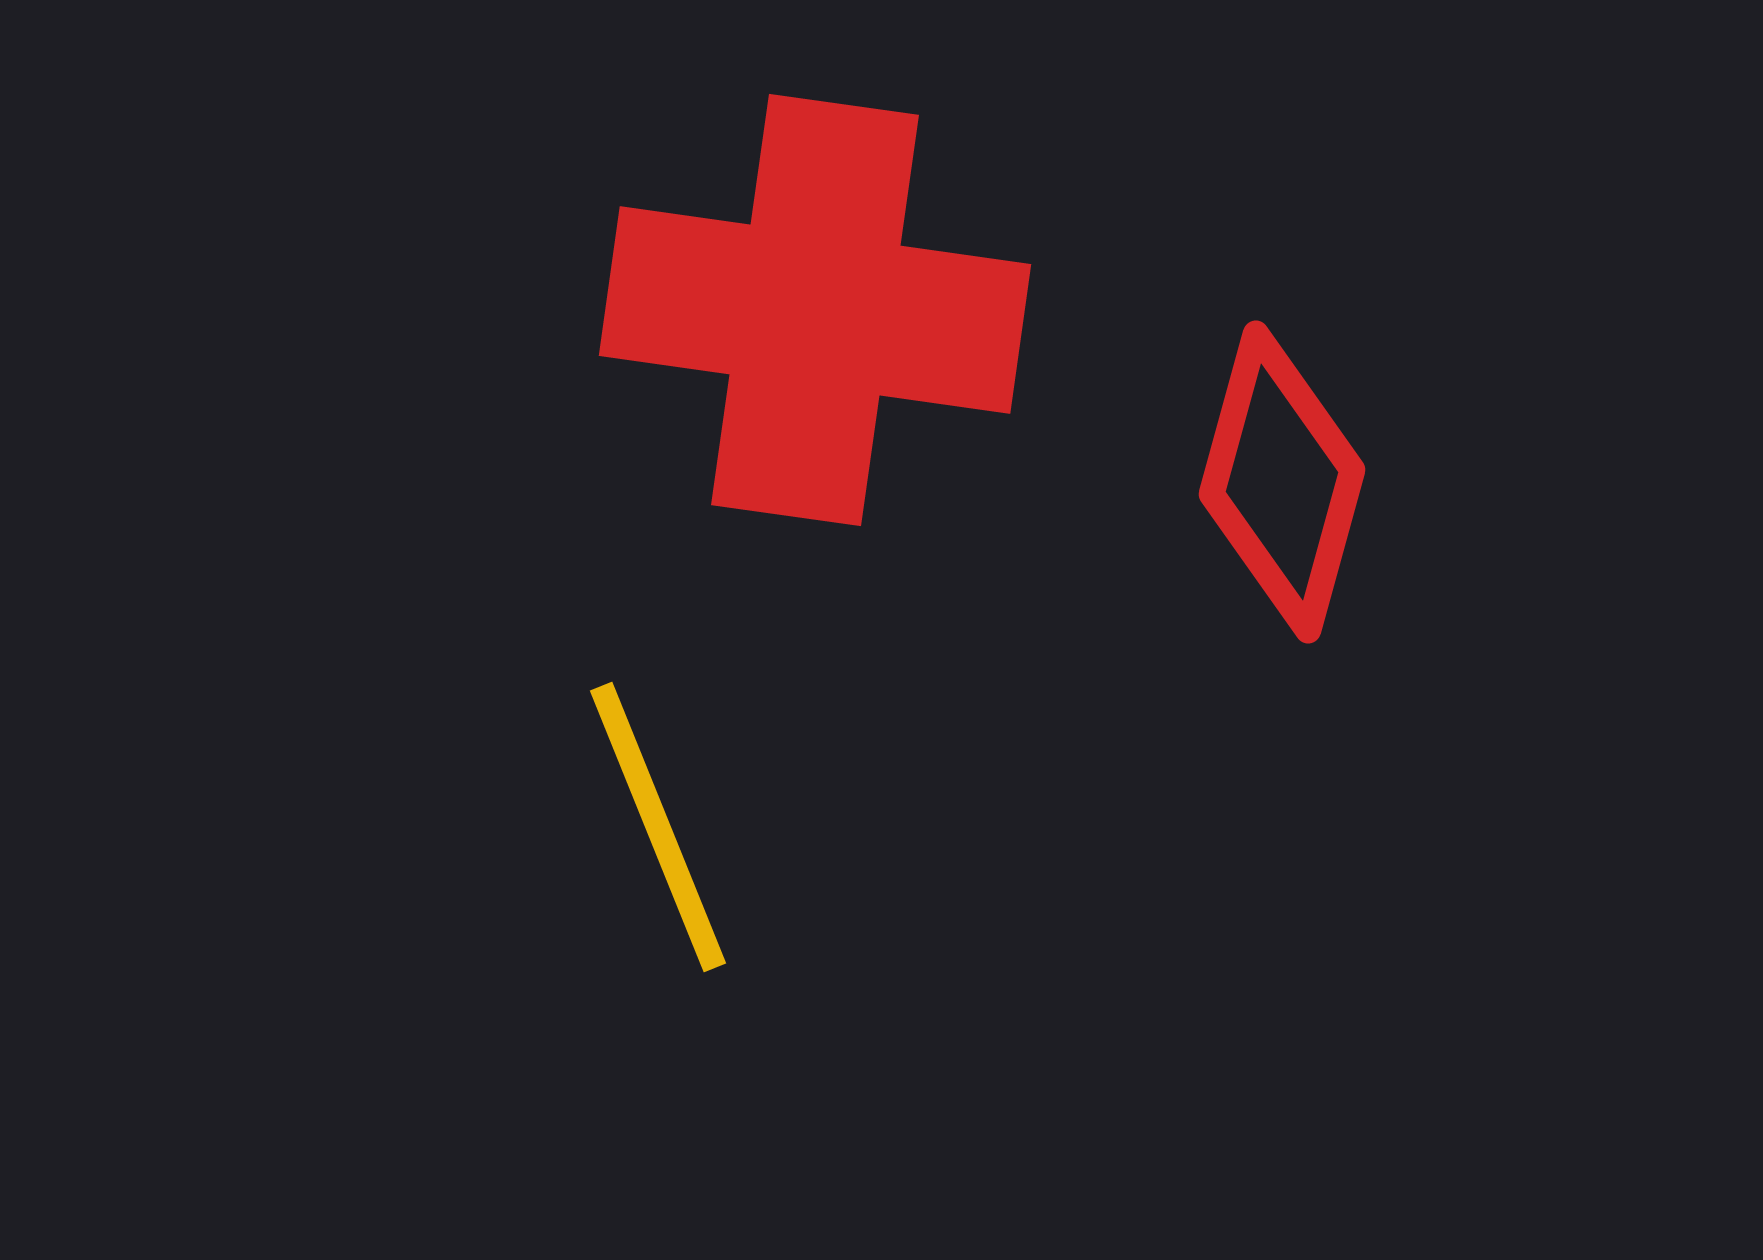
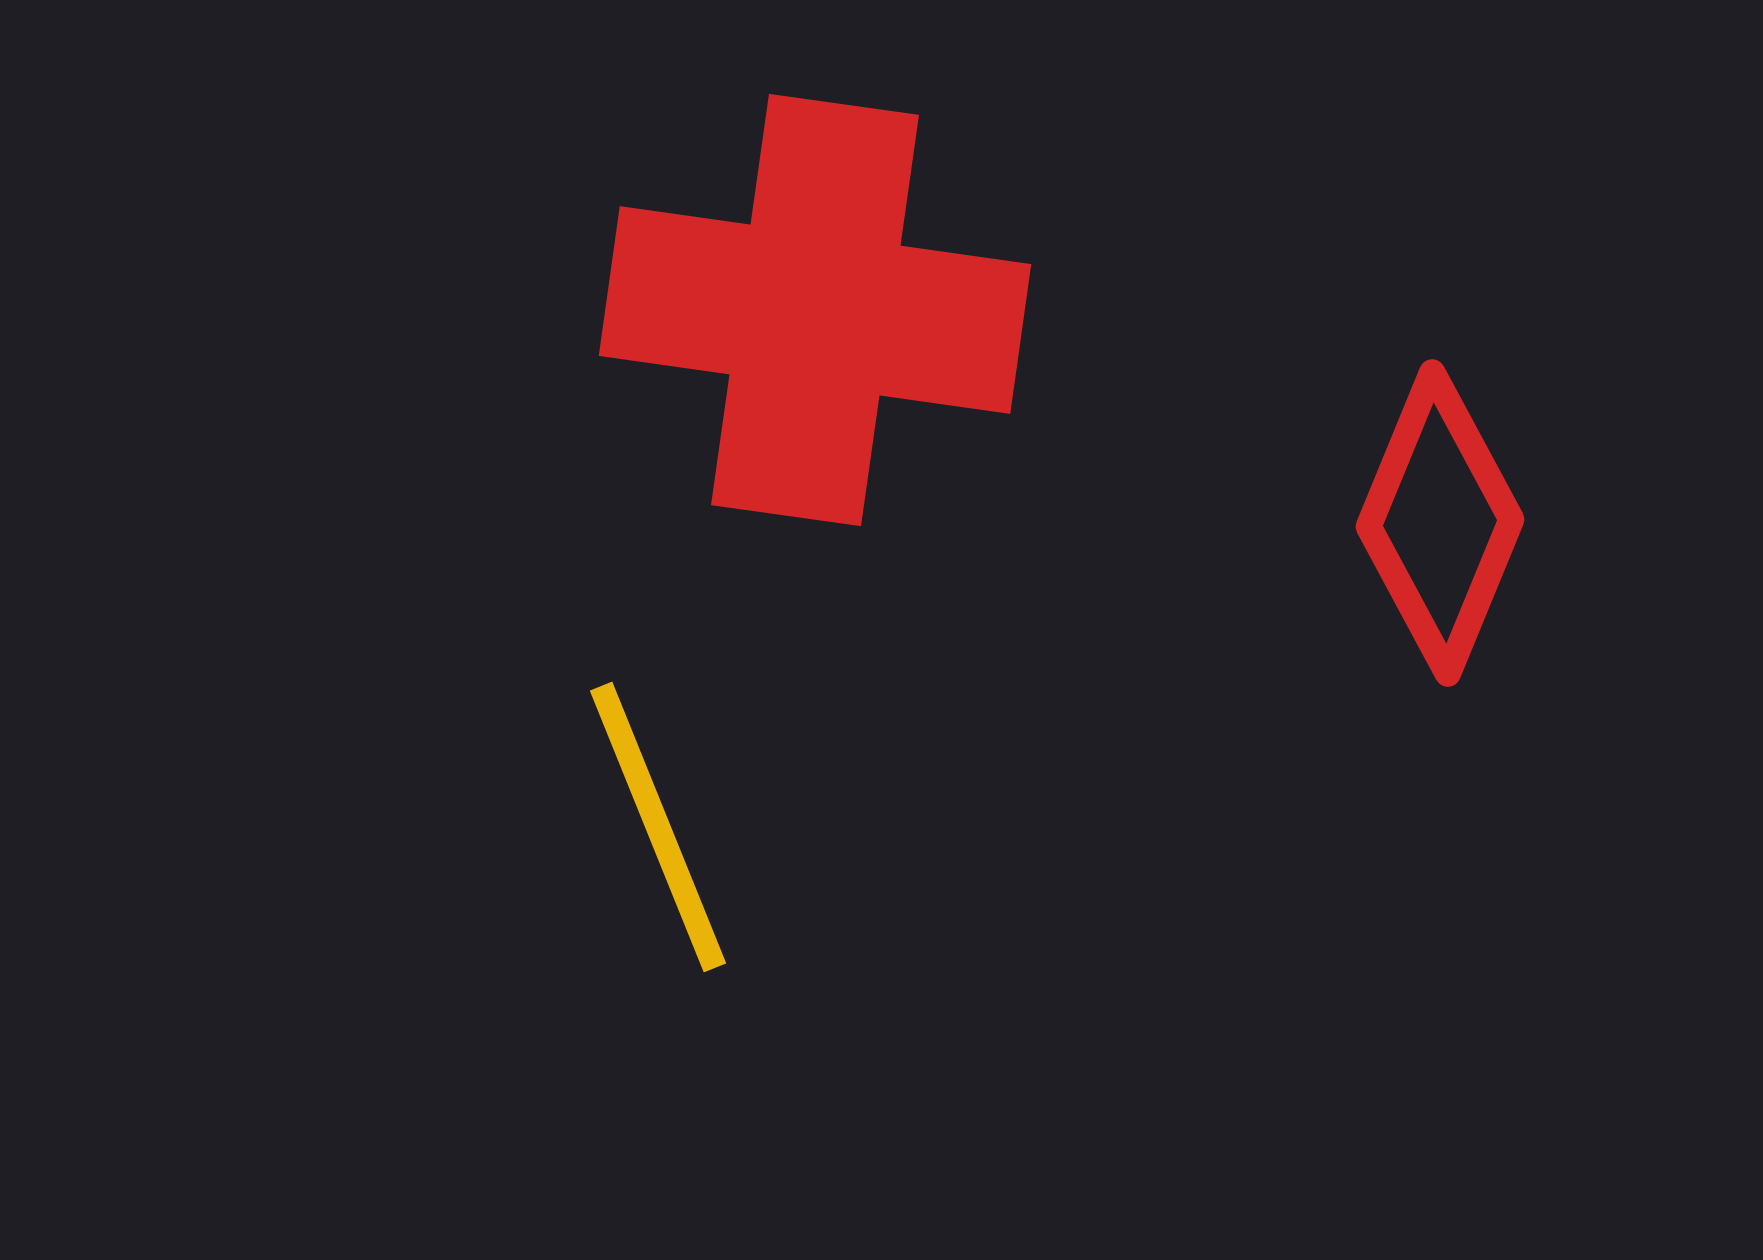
red diamond: moved 158 px right, 41 px down; rotated 7 degrees clockwise
